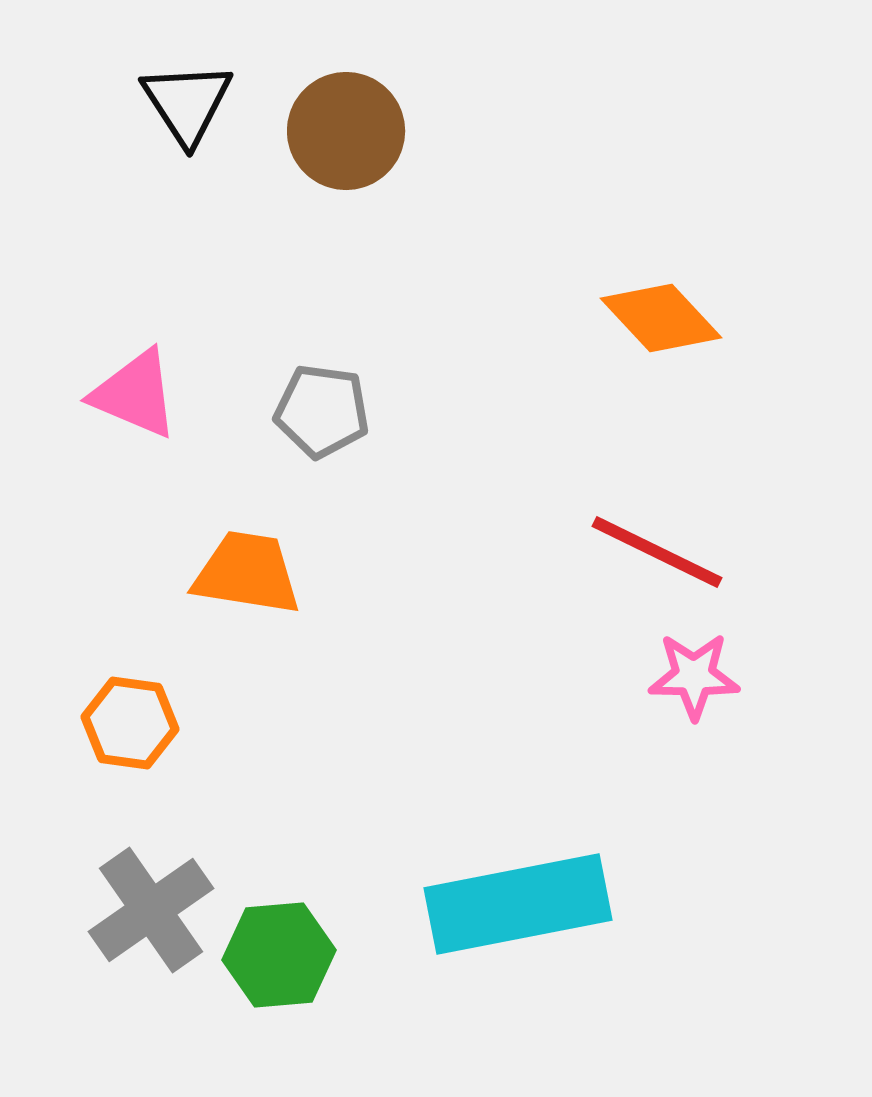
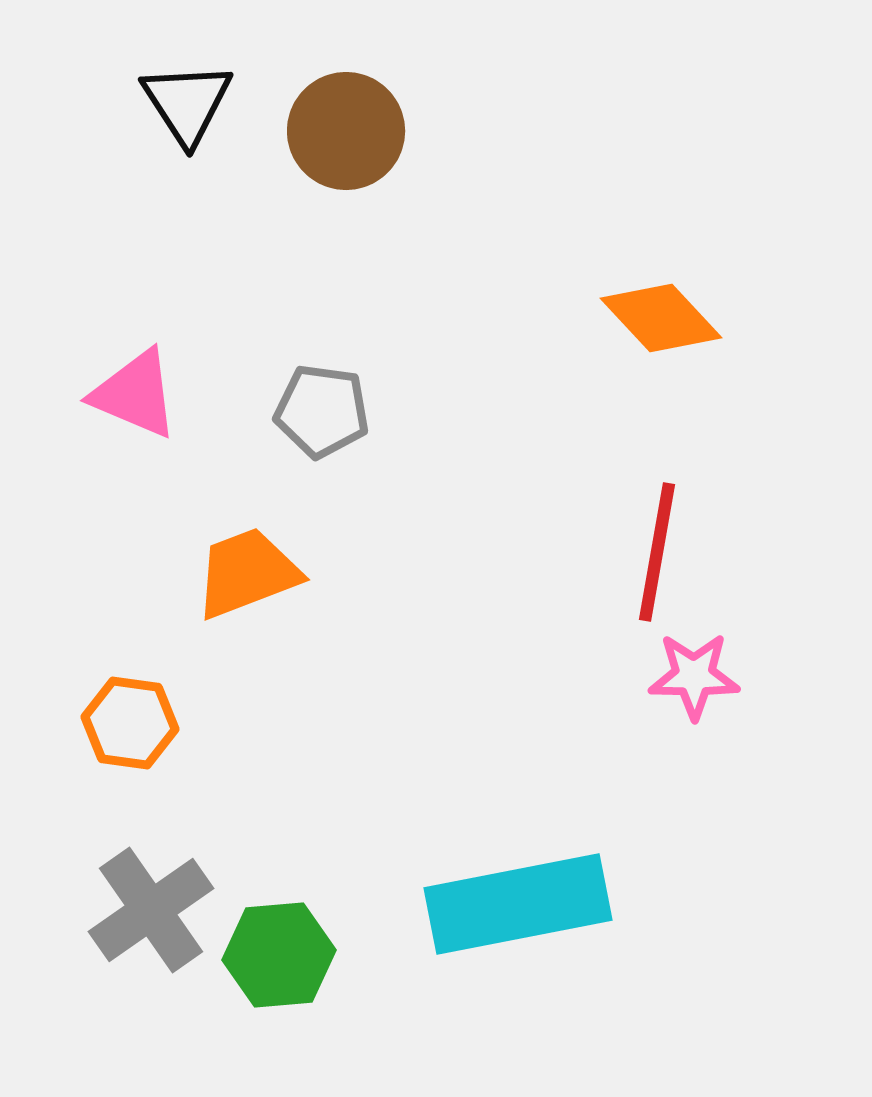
red line: rotated 74 degrees clockwise
orange trapezoid: rotated 30 degrees counterclockwise
